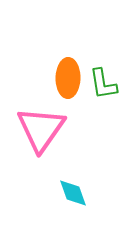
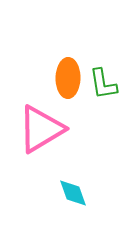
pink triangle: rotated 24 degrees clockwise
